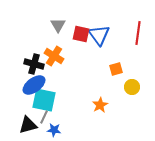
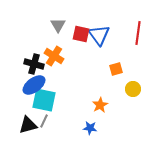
yellow circle: moved 1 px right, 2 px down
gray line: moved 4 px down
blue star: moved 36 px right, 2 px up
